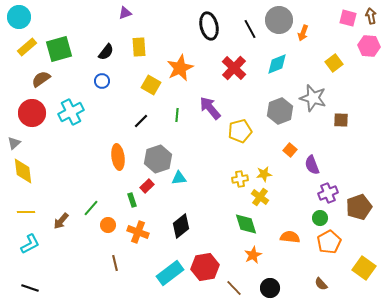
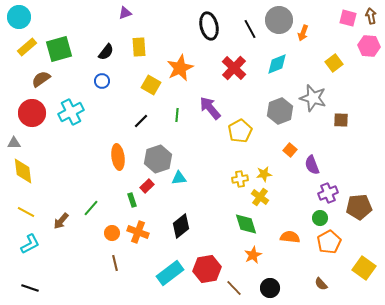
yellow pentagon at (240, 131): rotated 15 degrees counterclockwise
gray triangle at (14, 143): rotated 40 degrees clockwise
brown pentagon at (359, 207): rotated 15 degrees clockwise
yellow line at (26, 212): rotated 30 degrees clockwise
orange circle at (108, 225): moved 4 px right, 8 px down
red hexagon at (205, 267): moved 2 px right, 2 px down
